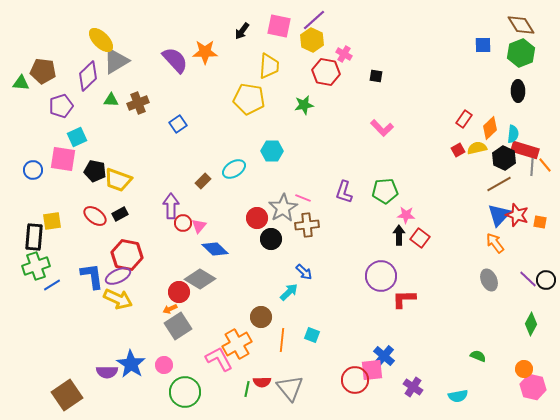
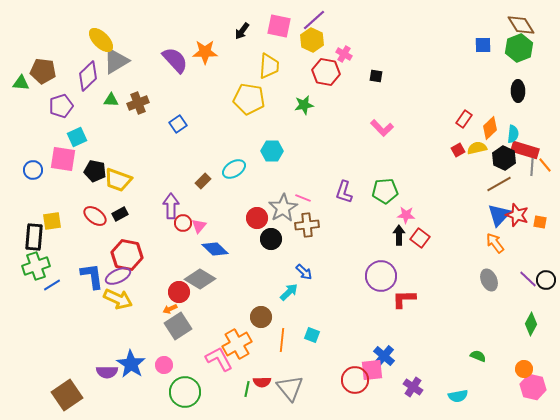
green hexagon at (521, 53): moved 2 px left, 5 px up
